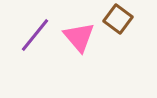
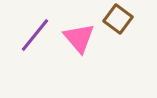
pink triangle: moved 1 px down
